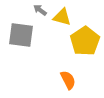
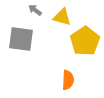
gray arrow: moved 5 px left
gray square: moved 4 px down
orange semicircle: rotated 30 degrees clockwise
